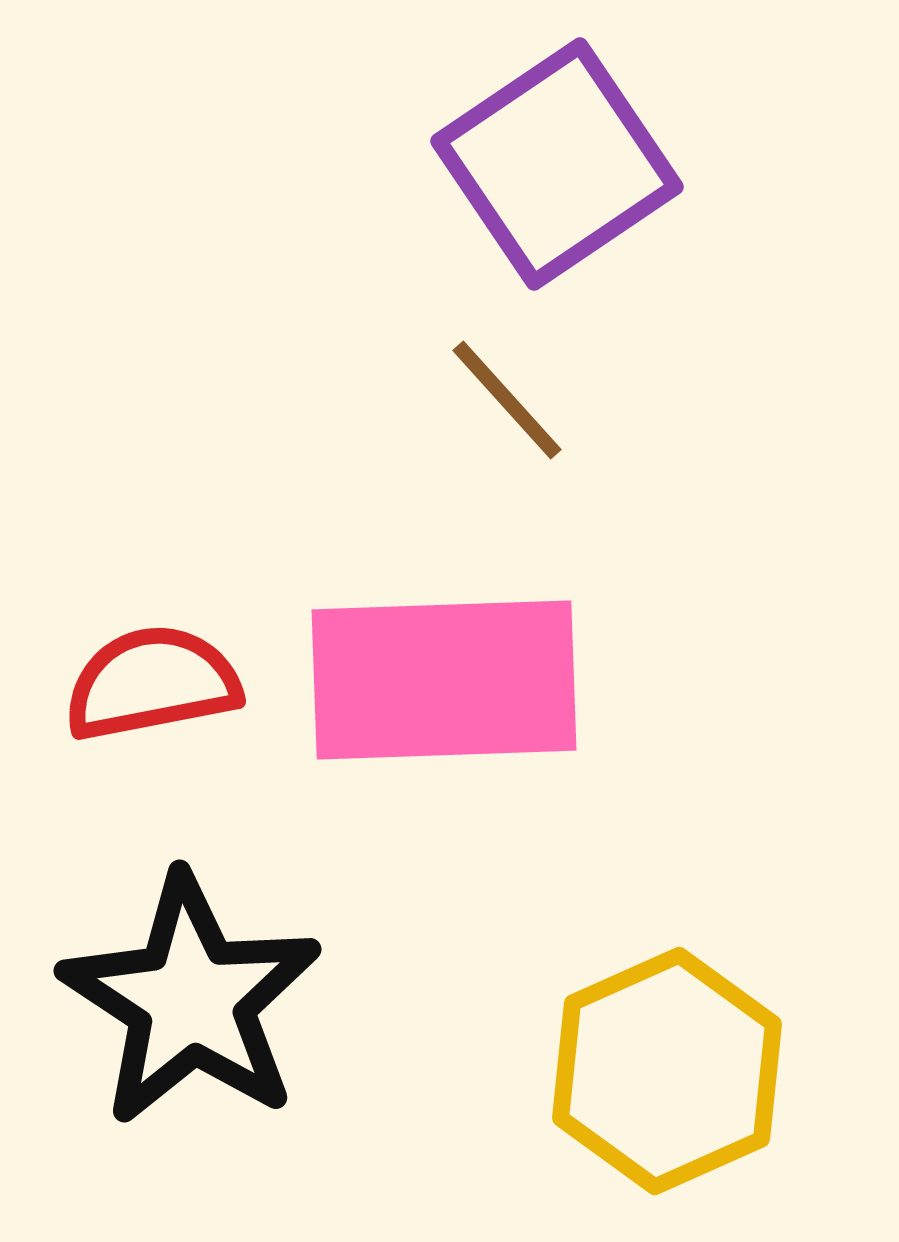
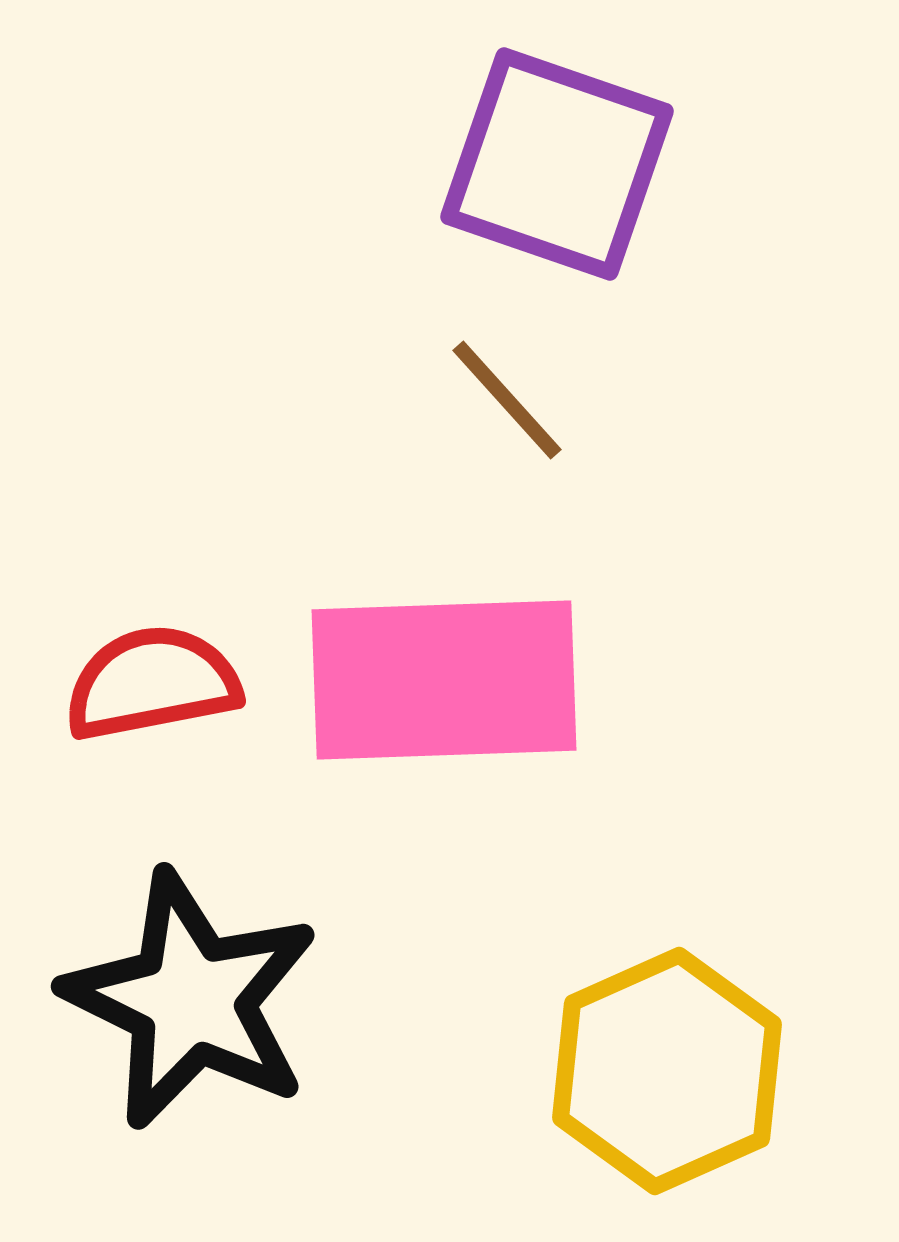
purple square: rotated 37 degrees counterclockwise
black star: rotated 7 degrees counterclockwise
